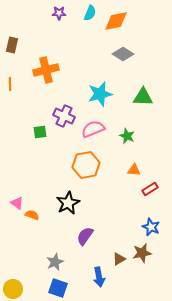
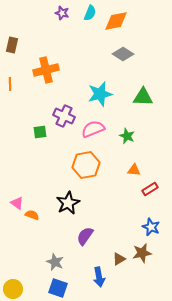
purple star: moved 3 px right; rotated 16 degrees clockwise
gray star: rotated 24 degrees counterclockwise
